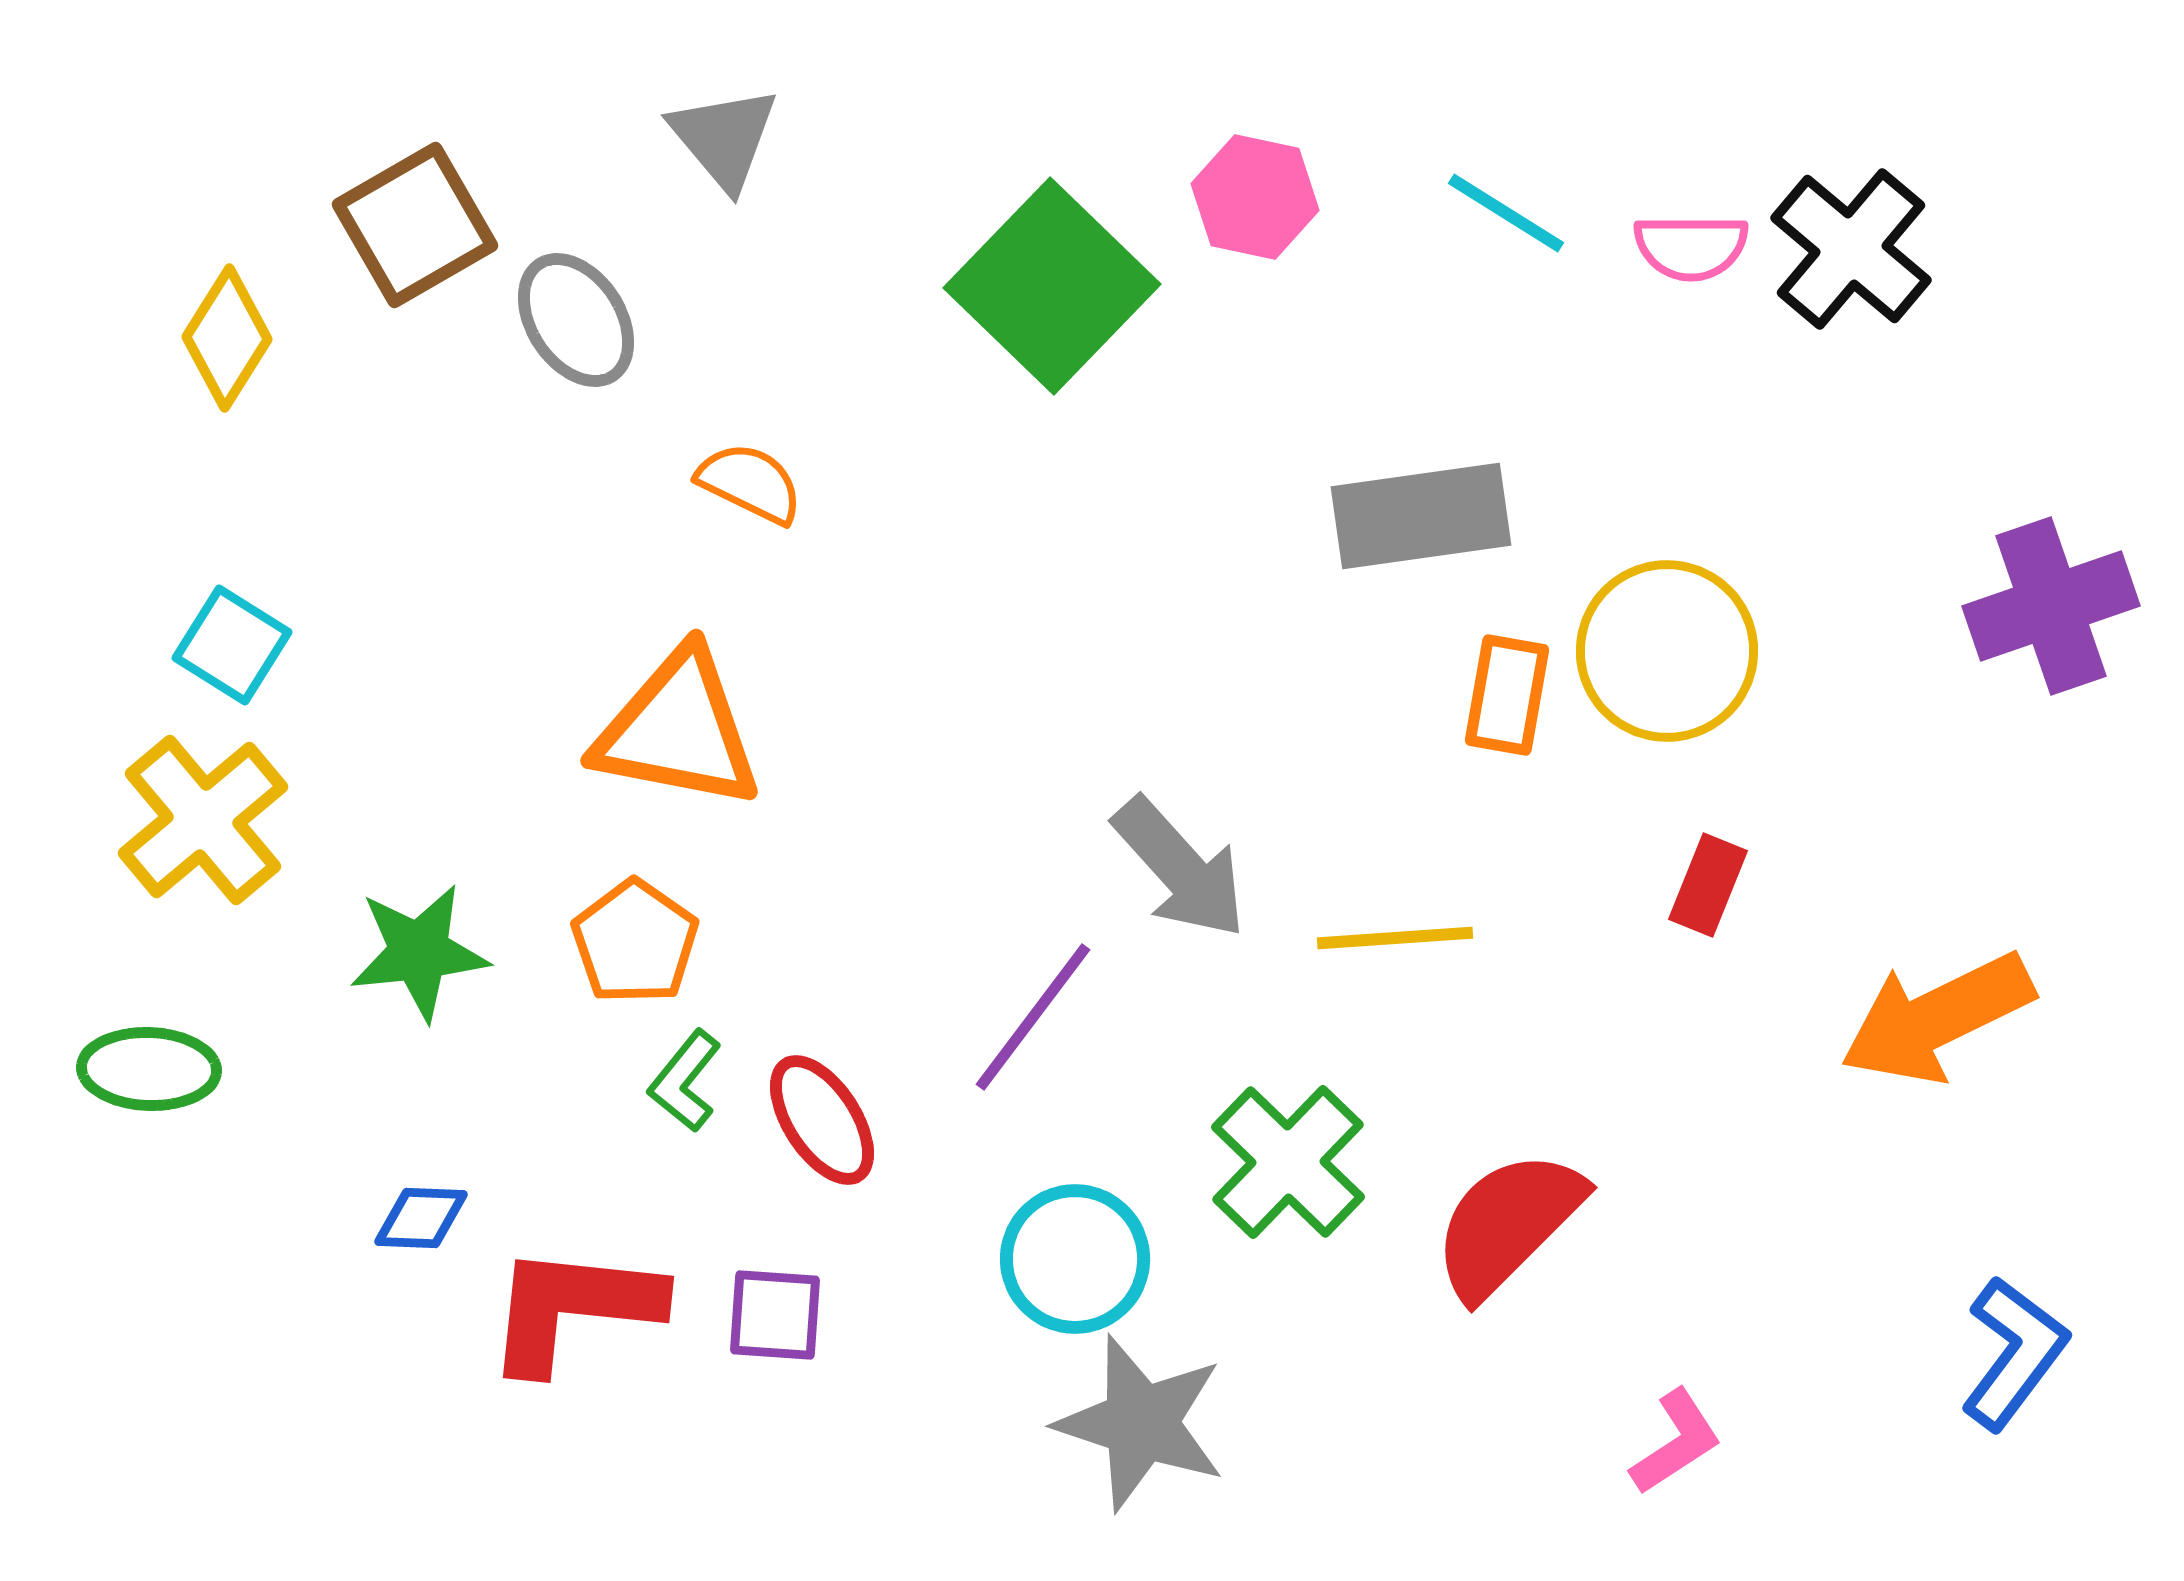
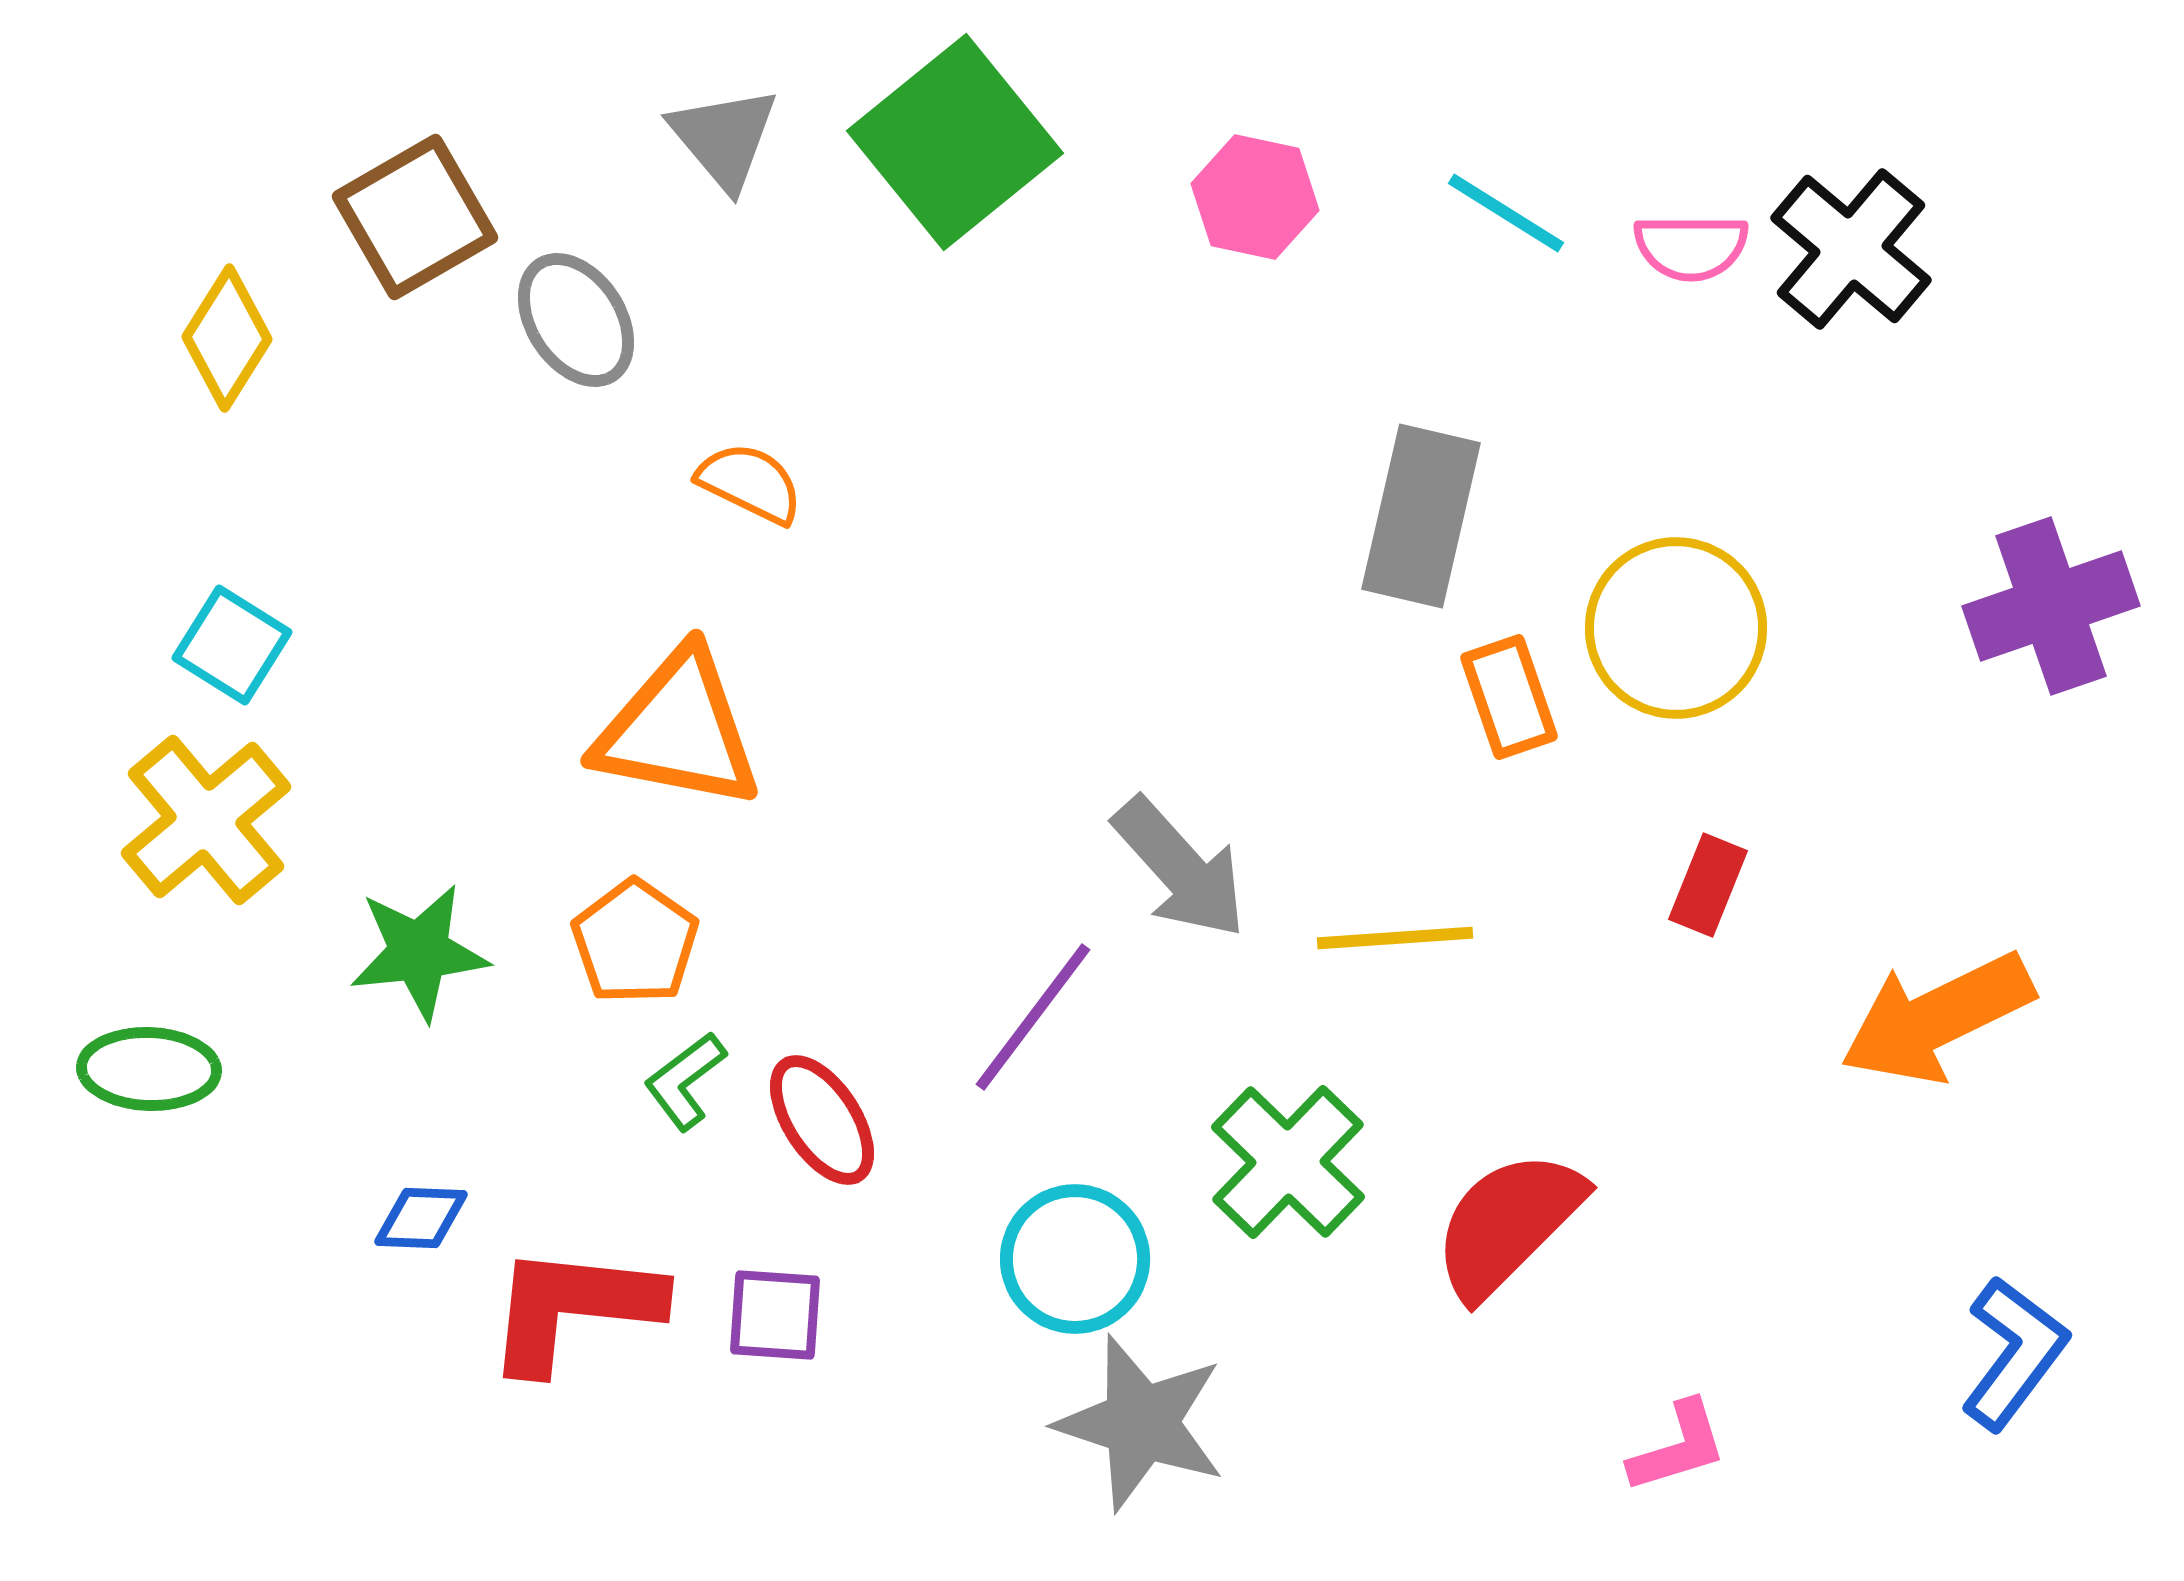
brown square: moved 8 px up
green square: moved 97 px left, 144 px up; rotated 7 degrees clockwise
gray rectangle: rotated 69 degrees counterclockwise
yellow circle: moved 9 px right, 23 px up
orange rectangle: moved 2 px right, 2 px down; rotated 29 degrees counterclockwise
yellow cross: moved 3 px right
green L-shape: rotated 14 degrees clockwise
pink L-shape: moved 2 px right, 5 px down; rotated 16 degrees clockwise
